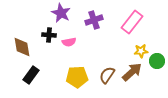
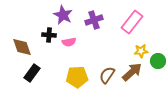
purple star: moved 2 px right, 2 px down
brown diamond: rotated 10 degrees counterclockwise
green circle: moved 1 px right
black rectangle: moved 1 px right, 2 px up
